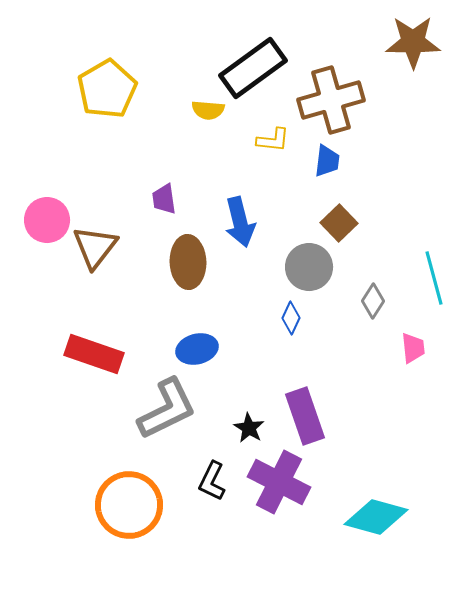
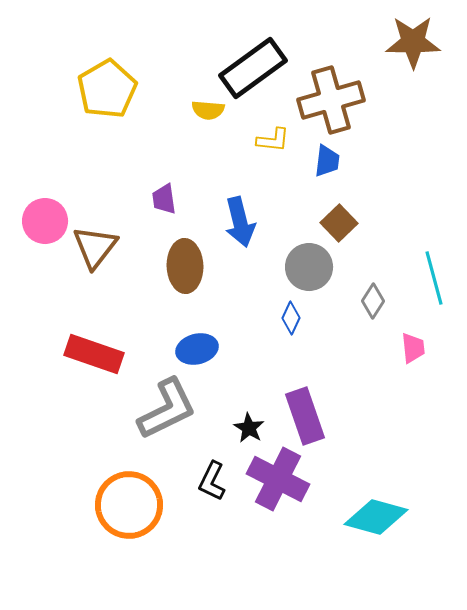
pink circle: moved 2 px left, 1 px down
brown ellipse: moved 3 px left, 4 px down
purple cross: moved 1 px left, 3 px up
